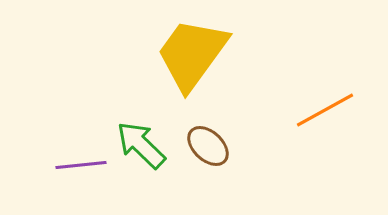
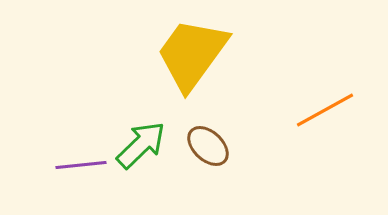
green arrow: rotated 92 degrees clockwise
